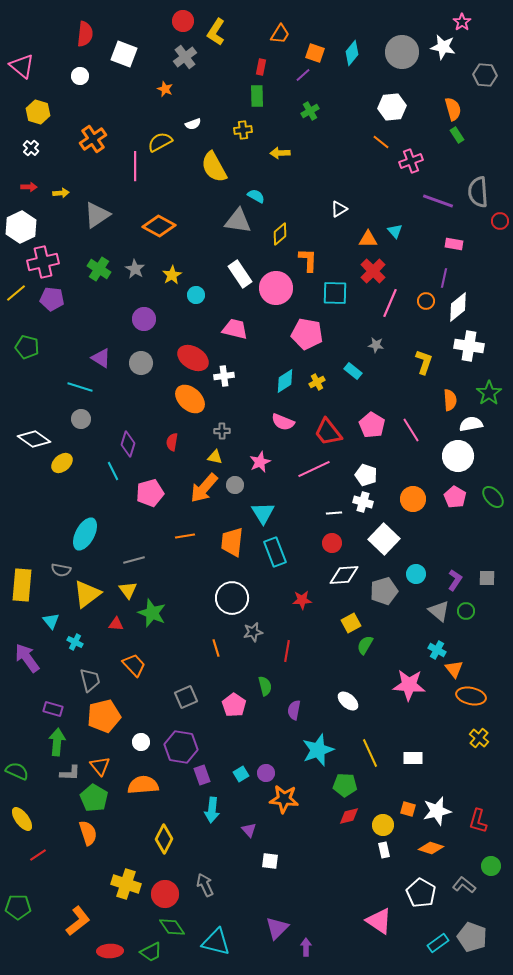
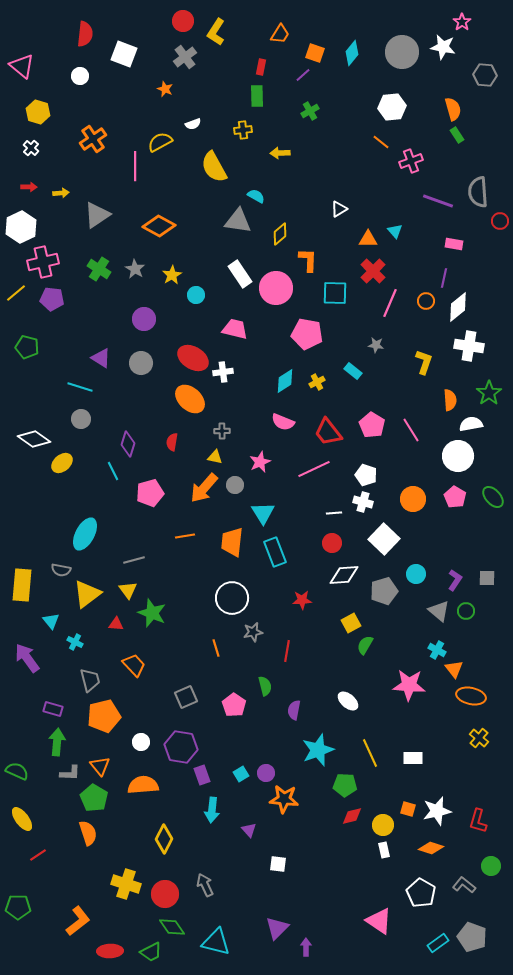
white cross at (224, 376): moved 1 px left, 4 px up
red diamond at (349, 816): moved 3 px right
white square at (270, 861): moved 8 px right, 3 px down
